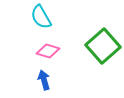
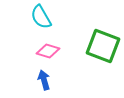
green square: rotated 28 degrees counterclockwise
